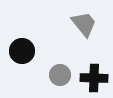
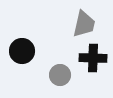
gray trapezoid: rotated 52 degrees clockwise
black cross: moved 1 px left, 20 px up
